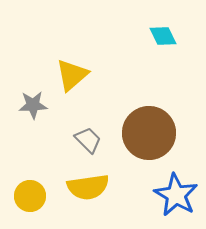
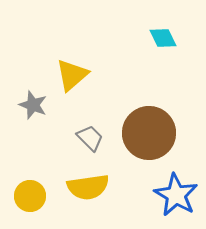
cyan diamond: moved 2 px down
gray star: rotated 24 degrees clockwise
gray trapezoid: moved 2 px right, 2 px up
